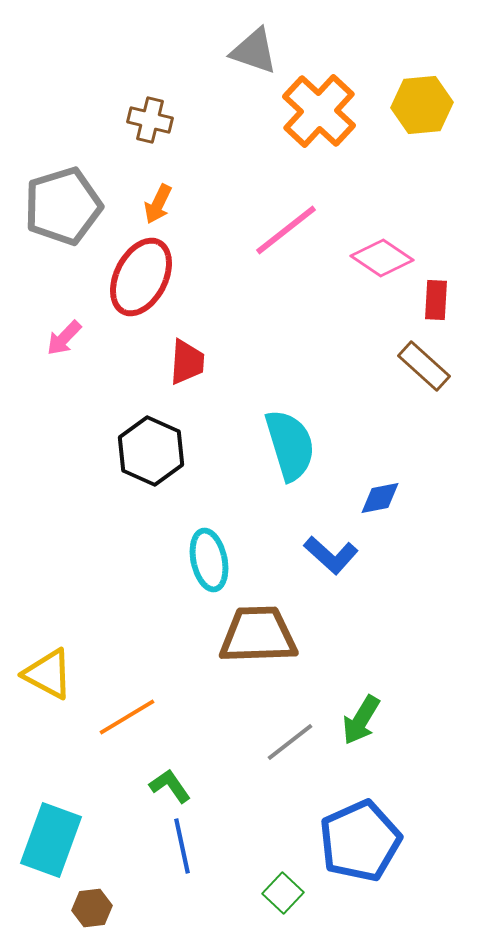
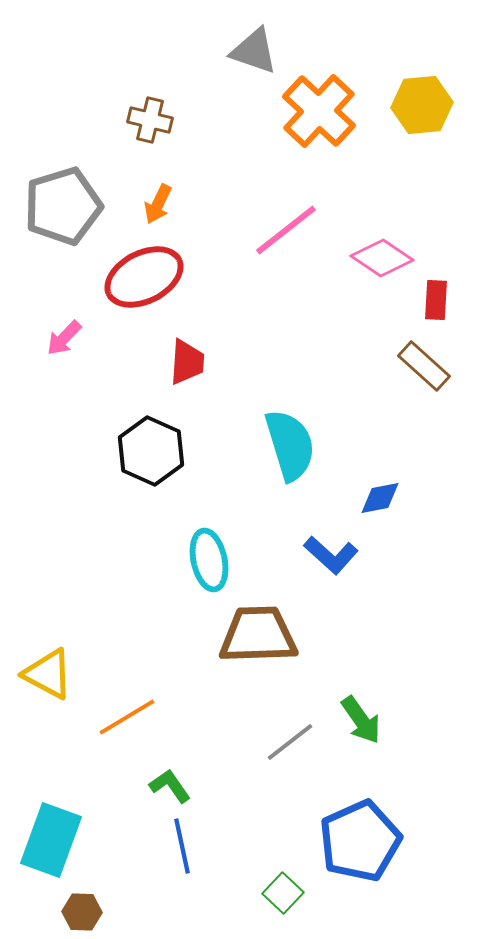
red ellipse: moved 3 px right; rotated 36 degrees clockwise
green arrow: rotated 66 degrees counterclockwise
brown hexagon: moved 10 px left, 4 px down; rotated 9 degrees clockwise
